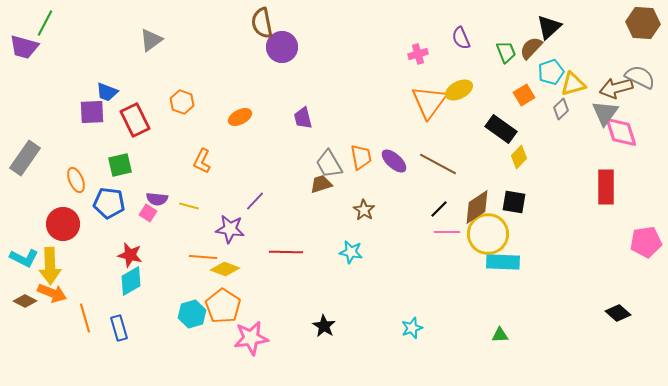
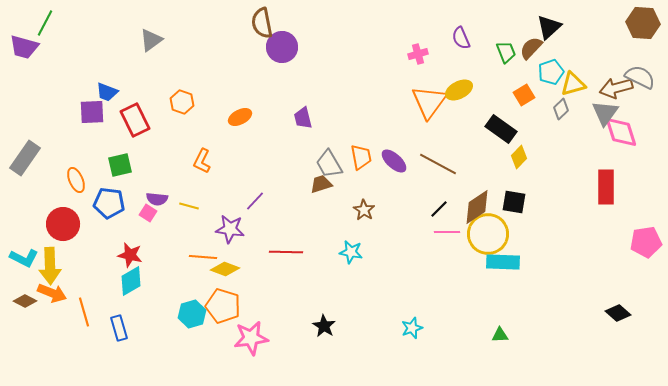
orange pentagon at (223, 306): rotated 16 degrees counterclockwise
orange line at (85, 318): moved 1 px left, 6 px up
